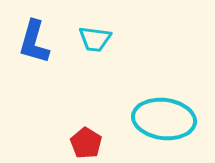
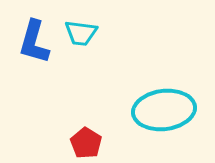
cyan trapezoid: moved 14 px left, 6 px up
cyan ellipse: moved 9 px up; rotated 14 degrees counterclockwise
